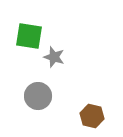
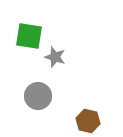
gray star: moved 1 px right
brown hexagon: moved 4 px left, 5 px down
